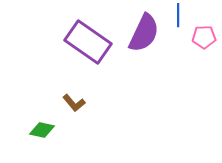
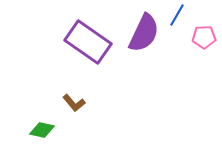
blue line: moved 1 px left; rotated 30 degrees clockwise
